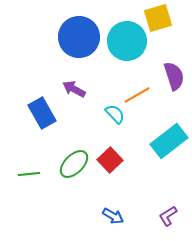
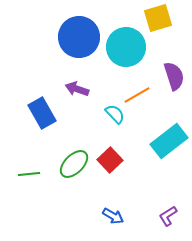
cyan circle: moved 1 px left, 6 px down
purple arrow: moved 3 px right; rotated 10 degrees counterclockwise
